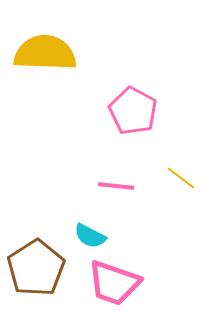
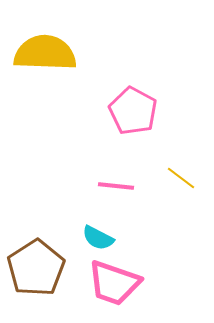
cyan semicircle: moved 8 px right, 2 px down
